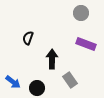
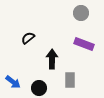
black semicircle: rotated 32 degrees clockwise
purple rectangle: moved 2 px left
gray rectangle: rotated 35 degrees clockwise
black circle: moved 2 px right
